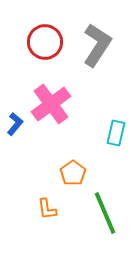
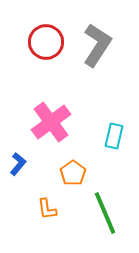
red circle: moved 1 px right
pink cross: moved 18 px down
blue L-shape: moved 3 px right, 40 px down
cyan rectangle: moved 2 px left, 3 px down
